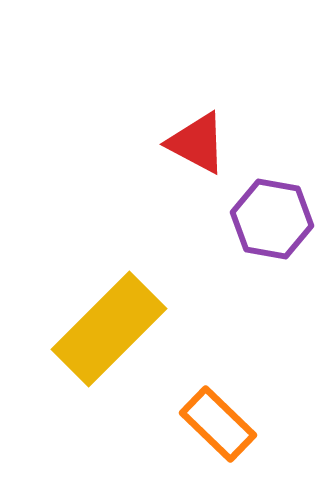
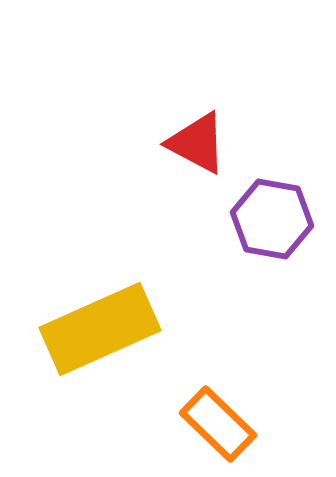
yellow rectangle: moved 9 px left; rotated 21 degrees clockwise
